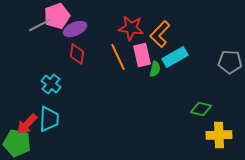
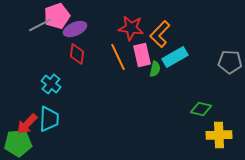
green pentagon: moved 1 px right; rotated 16 degrees counterclockwise
